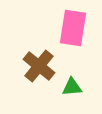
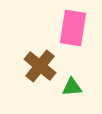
brown cross: moved 1 px right
